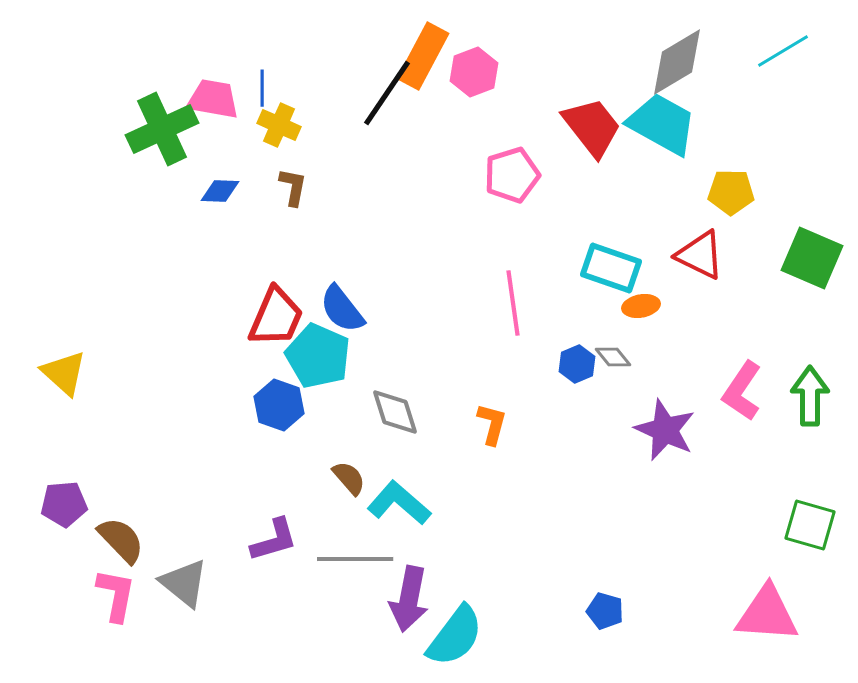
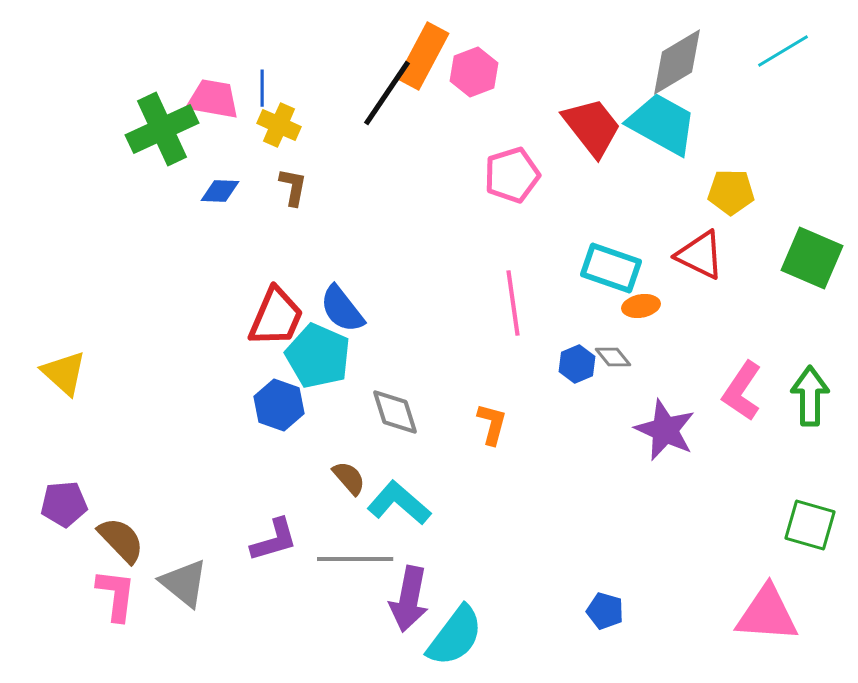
pink L-shape at (116, 595): rotated 4 degrees counterclockwise
